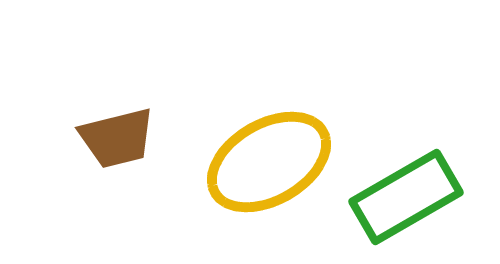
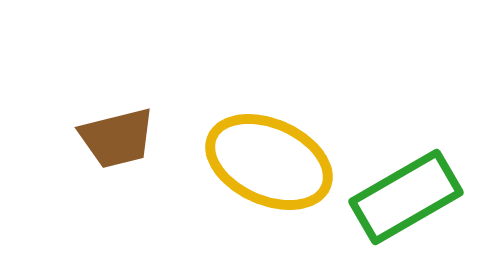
yellow ellipse: rotated 54 degrees clockwise
